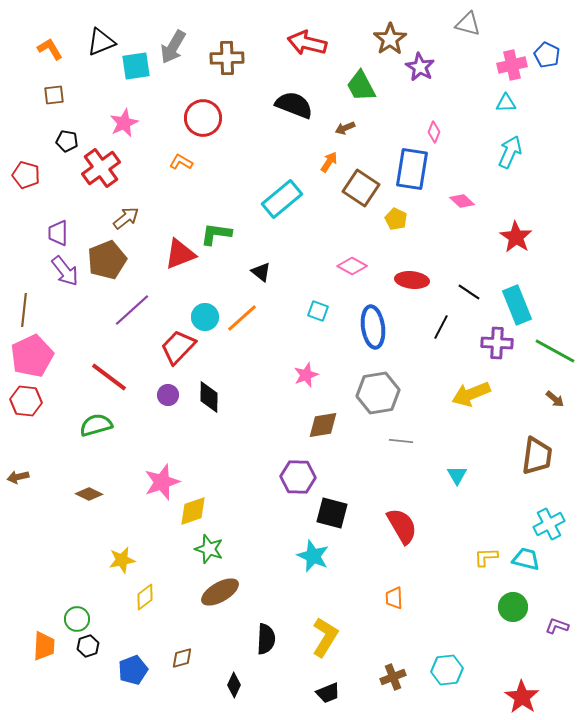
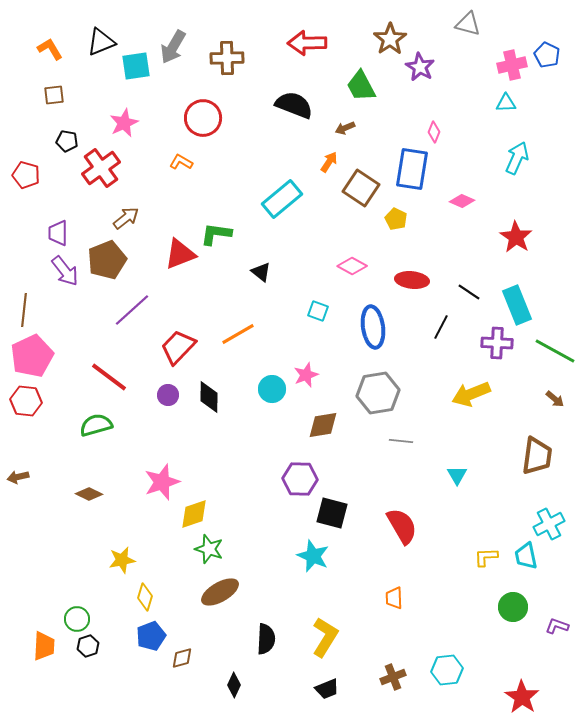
red arrow at (307, 43): rotated 15 degrees counterclockwise
cyan arrow at (510, 152): moved 7 px right, 6 px down
pink diamond at (462, 201): rotated 20 degrees counterclockwise
cyan circle at (205, 317): moved 67 px right, 72 px down
orange line at (242, 318): moved 4 px left, 16 px down; rotated 12 degrees clockwise
purple hexagon at (298, 477): moved 2 px right, 2 px down
yellow diamond at (193, 511): moved 1 px right, 3 px down
cyan trapezoid at (526, 559): moved 3 px up; rotated 116 degrees counterclockwise
yellow diamond at (145, 597): rotated 36 degrees counterclockwise
blue pentagon at (133, 670): moved 18 px right, 34 px up
black trapezoid at (328, 693): moved 1 px left, 4 px up
